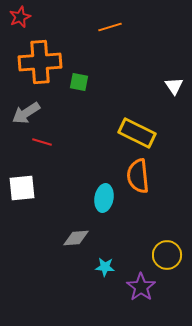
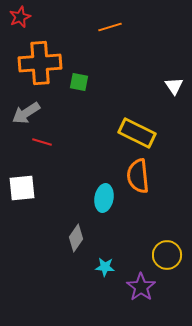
orange cross: moved 1 px down
gray diamond: rotated 52 degrees counterclockwise
